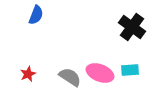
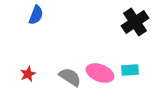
black cross: moved 3 px right, 5 px up; rotated 20 degrees clockwise
